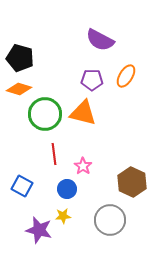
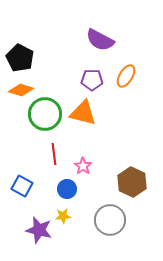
black pentagon: rotated 12 degrees clockwise
orange diamond: moved 2 px right, 1 px down
